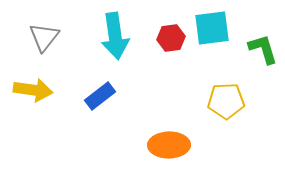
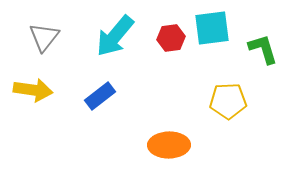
cyan arrow: rotated 48 degrees clockwise
yellow pentagon: moved 2 px right
